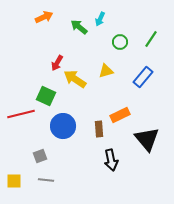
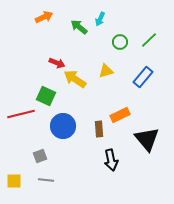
green line: moved 2 px left, 1 px down; rotated 12 degrees clockwise
red arrow: rotated 98 degrees counterclockwise
